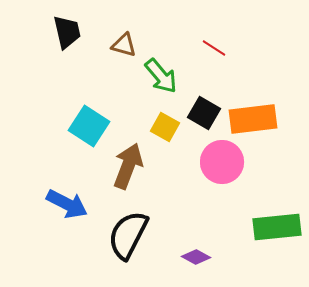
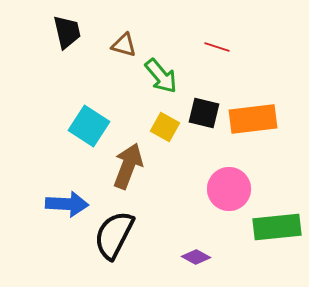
red line: moved 3 px right, 1 px up; rotated 15 degrees counterclockwise
black square: rotated 16 degrees counterclockwise
pink circle: moved 7 px right, 27 px down
blue arrow: rotated 24 degrees counterclockwise
black semicircle: moved 14 px left
